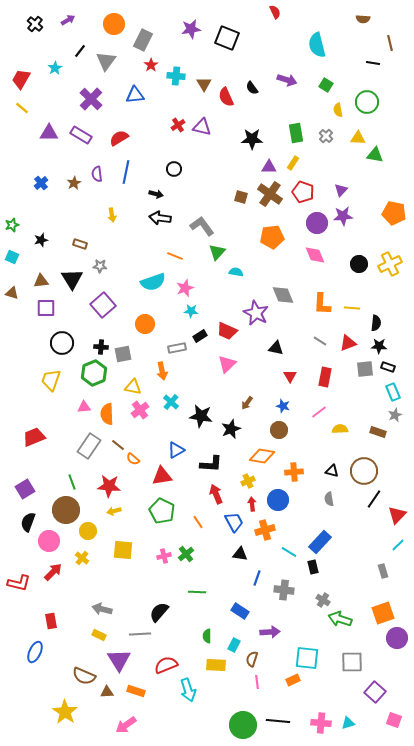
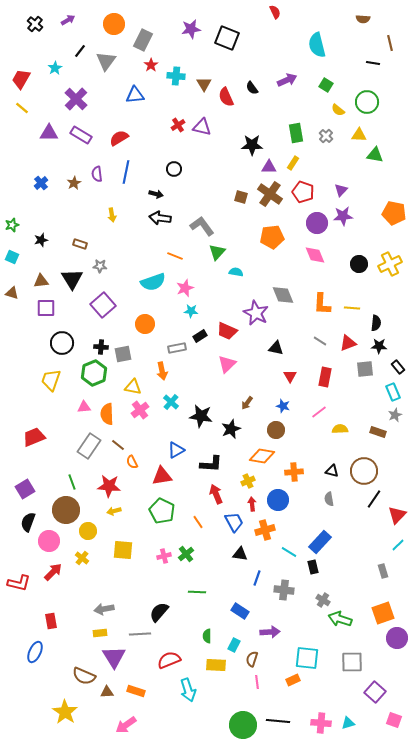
purple arrow at (287, 80): rotated 42 degrees counterclockwise
purple cross at (91, 99): moved 15 px left
yellow semicircle at (338, 110): rotated 40 degrees counterclockwise
yellow triangle at (358, 138): moved 1 px right, 3 px up
black star at (252, 139): moved 6 px down
black rectangle at (388, 367): moved 10 px right; rotated 32 degrees clockwise
brown circle at (279, 430): moved 3 px left
orange semicircle at (133, 459): moved 1 px left, 3 px down; rotated 24 degrees clockwise
gray arrow at (102, 609): moved 2 px right; rotated 24 degrees counterclockwise
yellow rectangle at (99, 635): moved 1 px right, 2 px up; rotated 32 degrees counterclockwise
purple triangle at (119, 660): moved 5 px left, 3 px up
red semicircle at (166, 665): moved 3 px right, 5 px up
